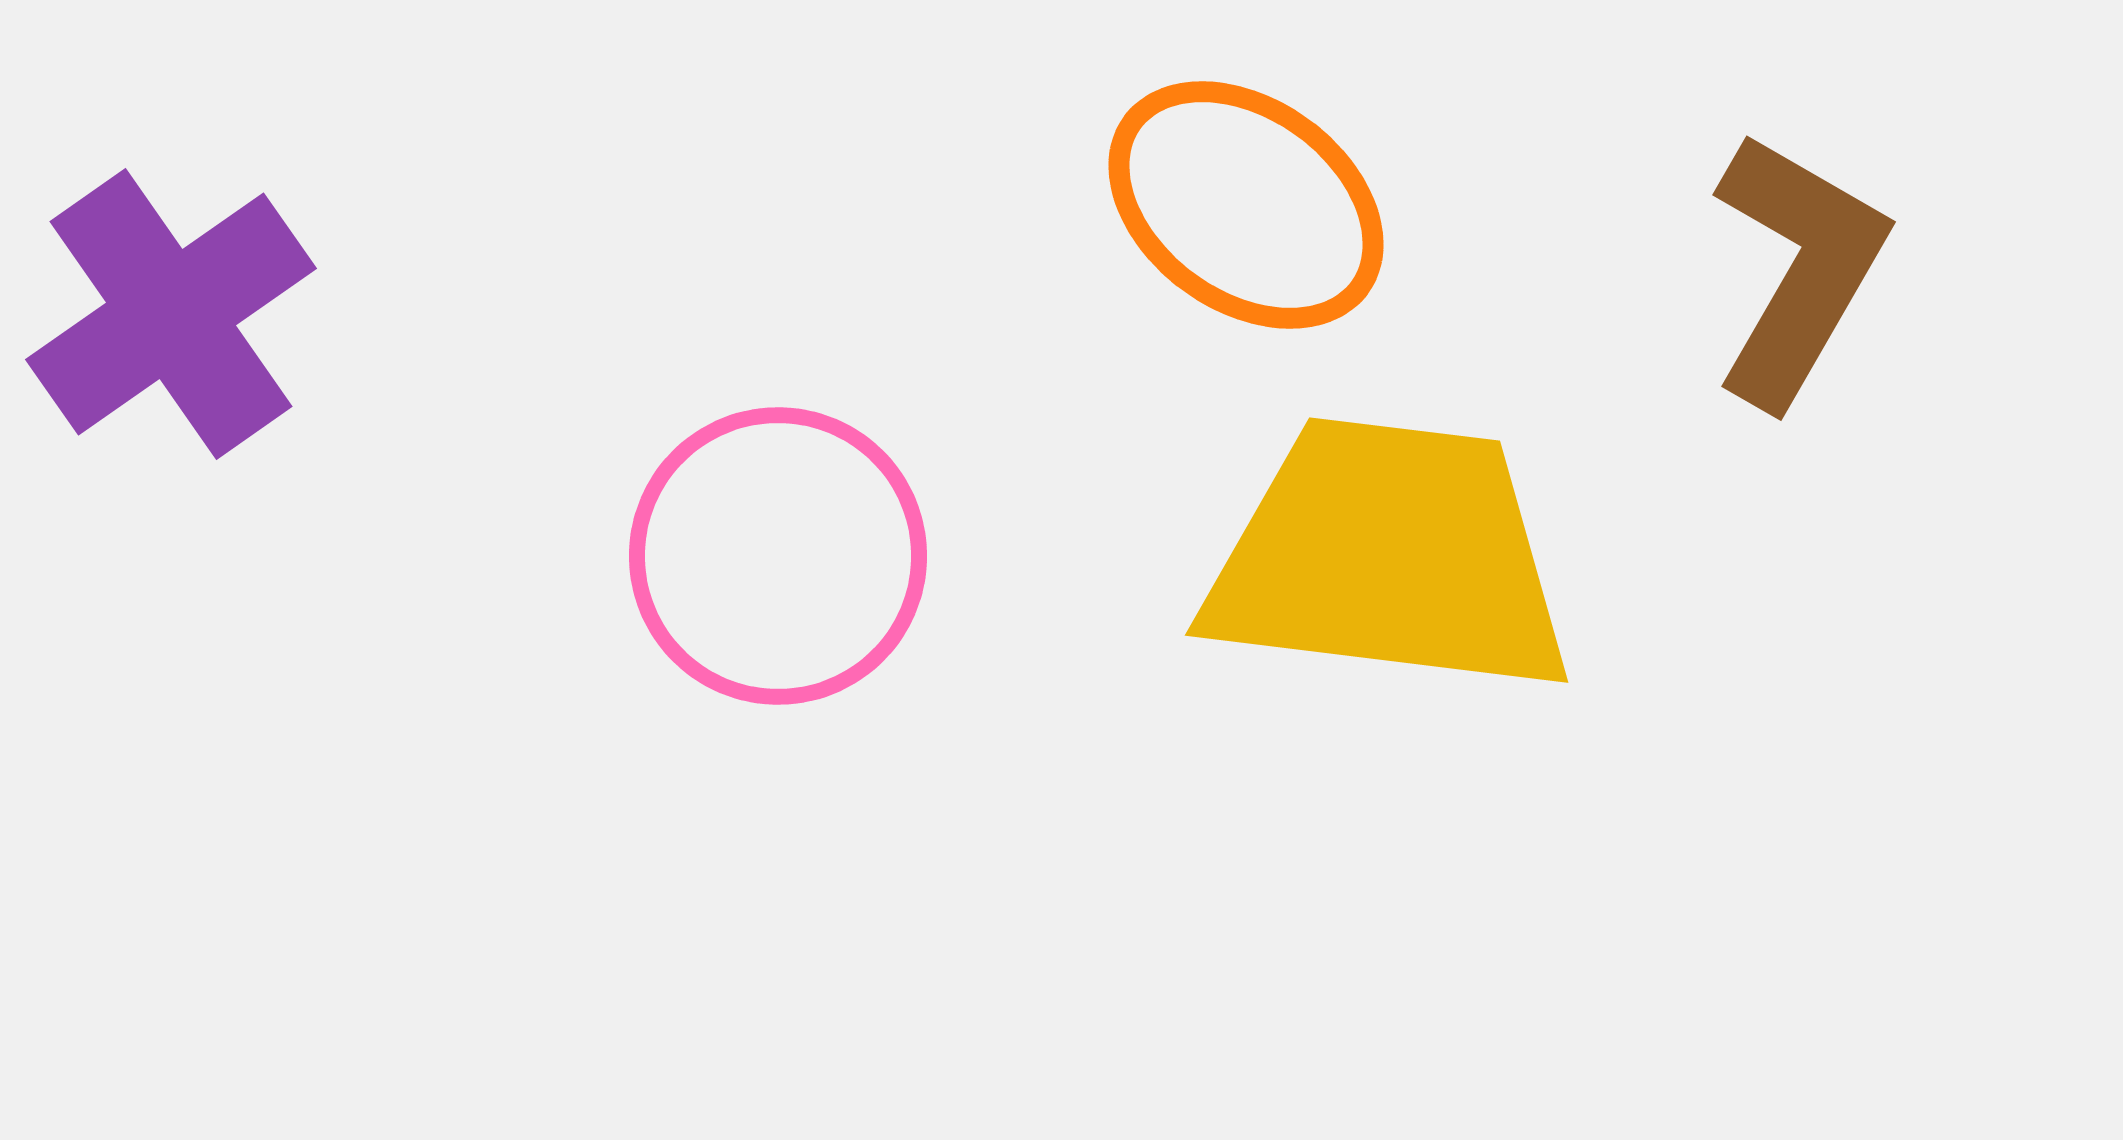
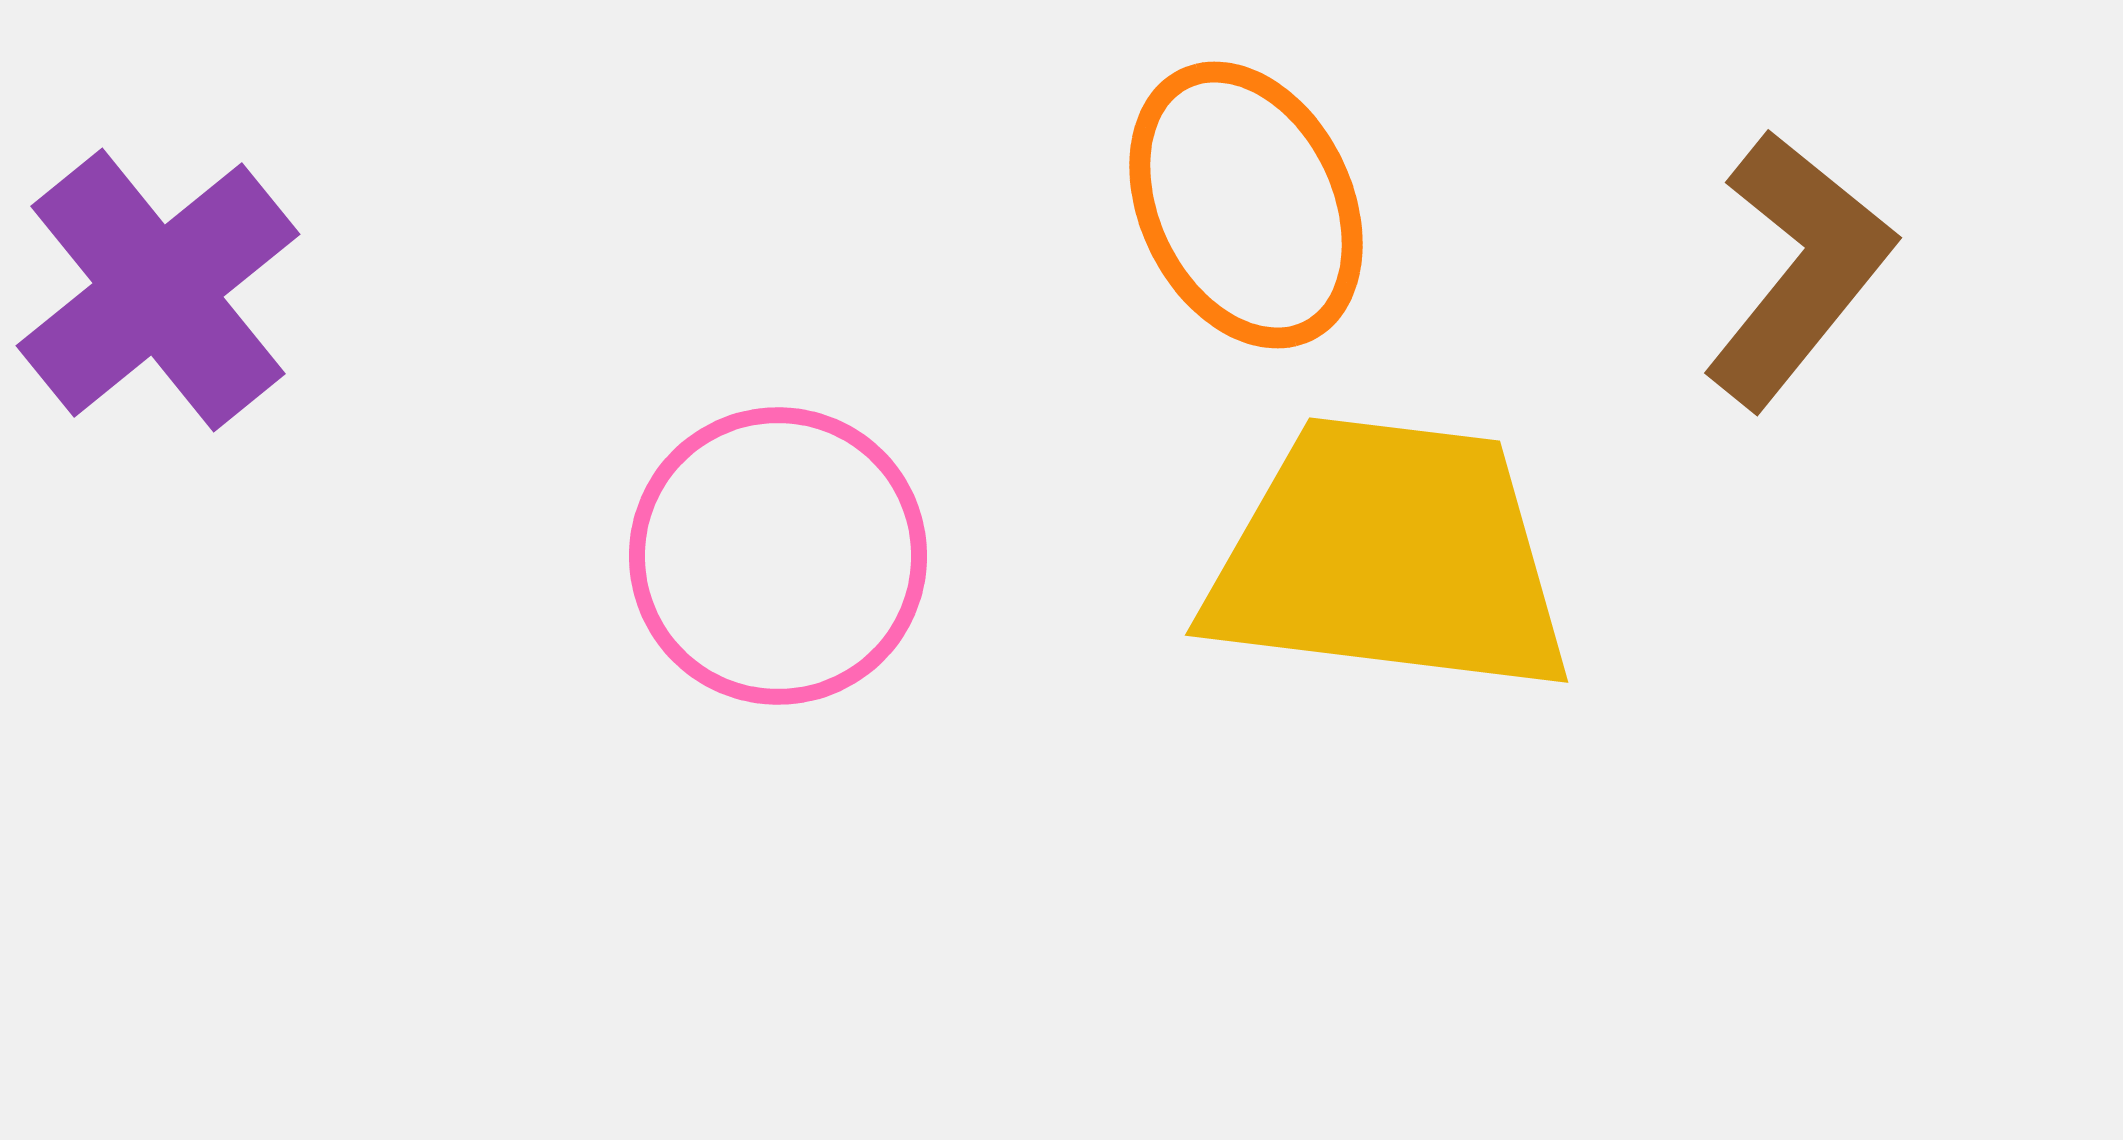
orange ellipse: rotated 28 degrees clockwise
brown L-shape: rotated 9 degrees clockwise
purple cross: moved 13 px left, 24 px up; rotated 4 degrees counterclockwise
